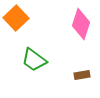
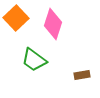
pink diamond: moved 28 px left
